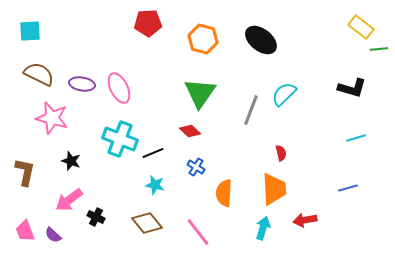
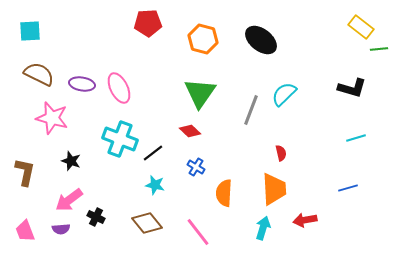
black line: rotated 15 degrees counterclockwise
purple semicircle: moved 8 px right, 6 px up; rotated 48 degrees counterclockwise
